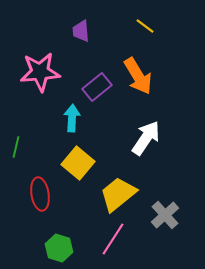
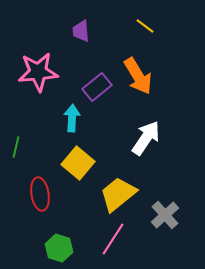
pink star: moved 2 px left
